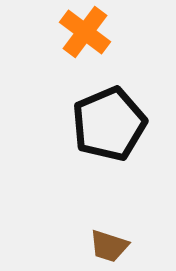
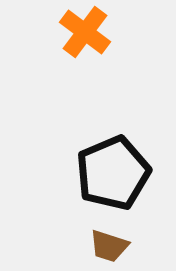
black pentagon: moved 4 px right, 49 px down
